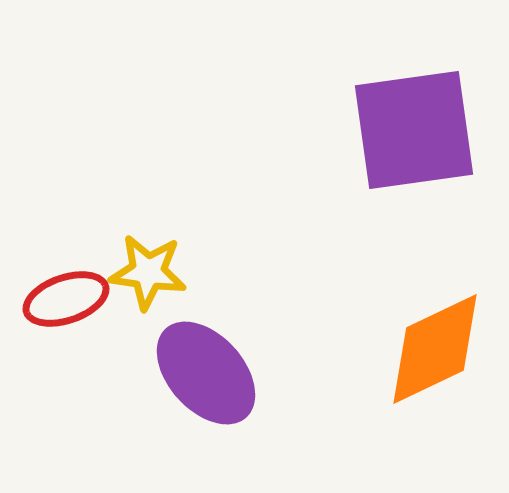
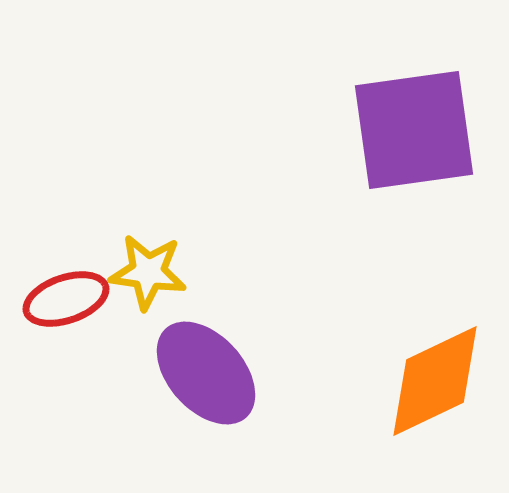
orange diamond: moved 32 px down
